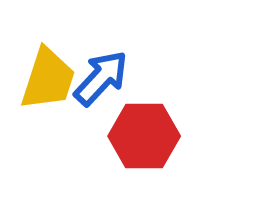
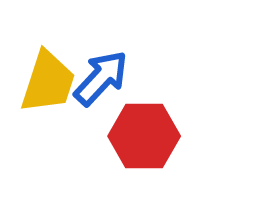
yellow trapezoid: moved 3 px down
